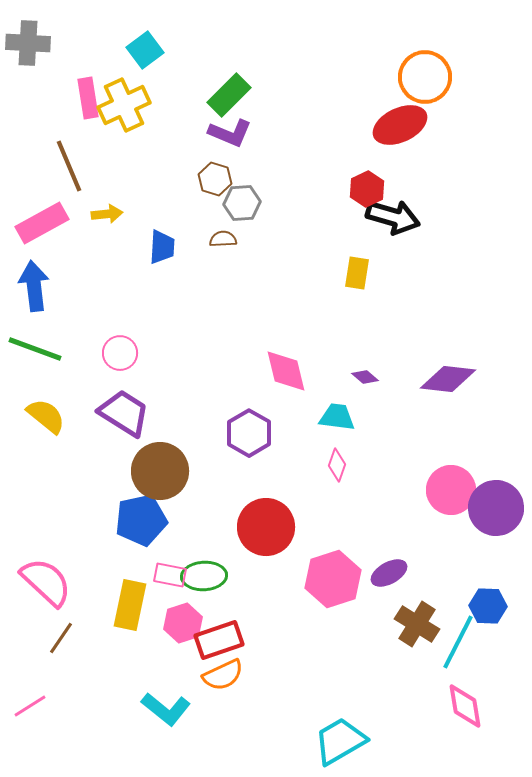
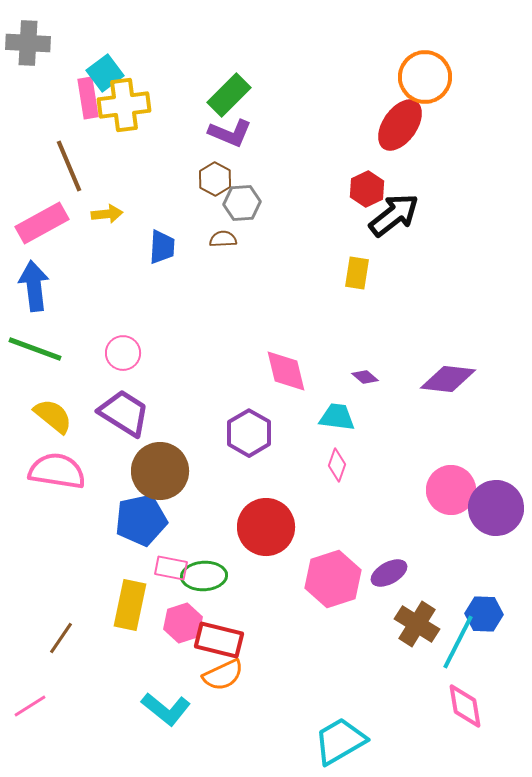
cyan square at (145, 50): moved 40 px left, 23 px down
yellow cross at (124, 105): rotated 18 degrees clockwise
red ellipse at (400, 125): rotated 30 degrees counterclockwise
brown hexagon at (215, 179): rotated 12 degrees clockwise
black arrow at (393, 217): moved 1 px right, 2 px up; rotated 54 degrees counterclockwise
pink circle at (120, 353): moved 3 px right
yellow semicircle at (46, 416): moved 7 px right
pink rectangle at (170, 575): moved 1 px right, 7 px up
pink semicircle at (46, 582): moved 11 px right, 111 px up; rotated 34 degrees counterclockwise
blue hexagon at (488, 606): moved 4 px left, 8 px down
red rectangle at (219, 640): rotated 33 degrees clockwise
